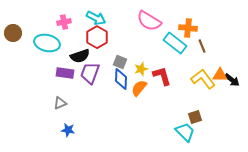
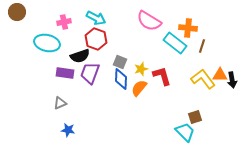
brown circle: moved 4 px right, 21 px up
red hexagon: moved 1 px left, 2 px down; rotated 10 degrees counterclockwise
brown line: rotated 40 degrees clockwise
black arrow: rotated 42 degrees clockwise
